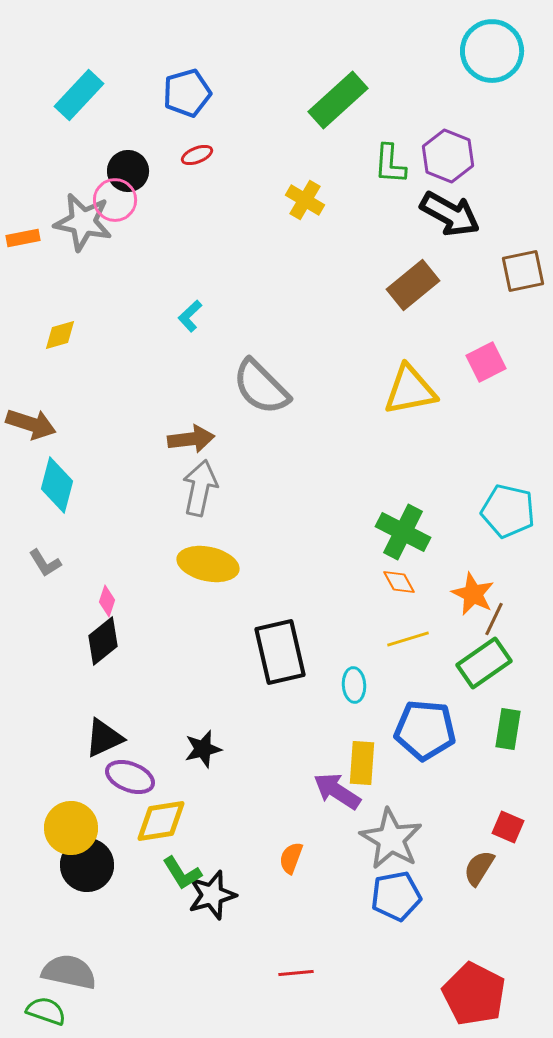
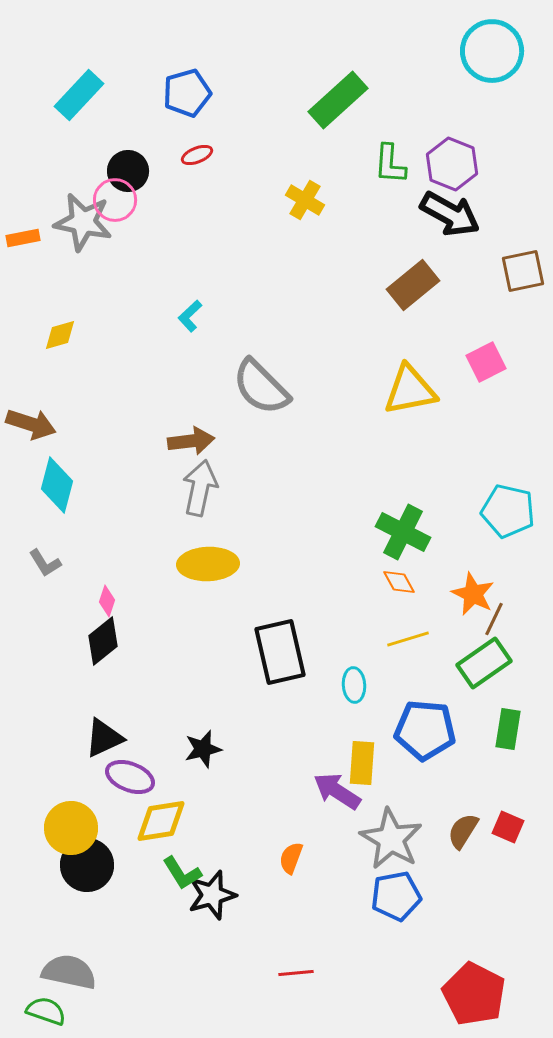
purple hexagon at (448, 156): moved 4 px right, 8 px down
brown arrow at (191, 439): moved 2 px down
yellow ellipse at (208, 564): rotated 14 degrees counterclockwise
brown semicircle at (479, 868): moved 16 px left, 37 px up
